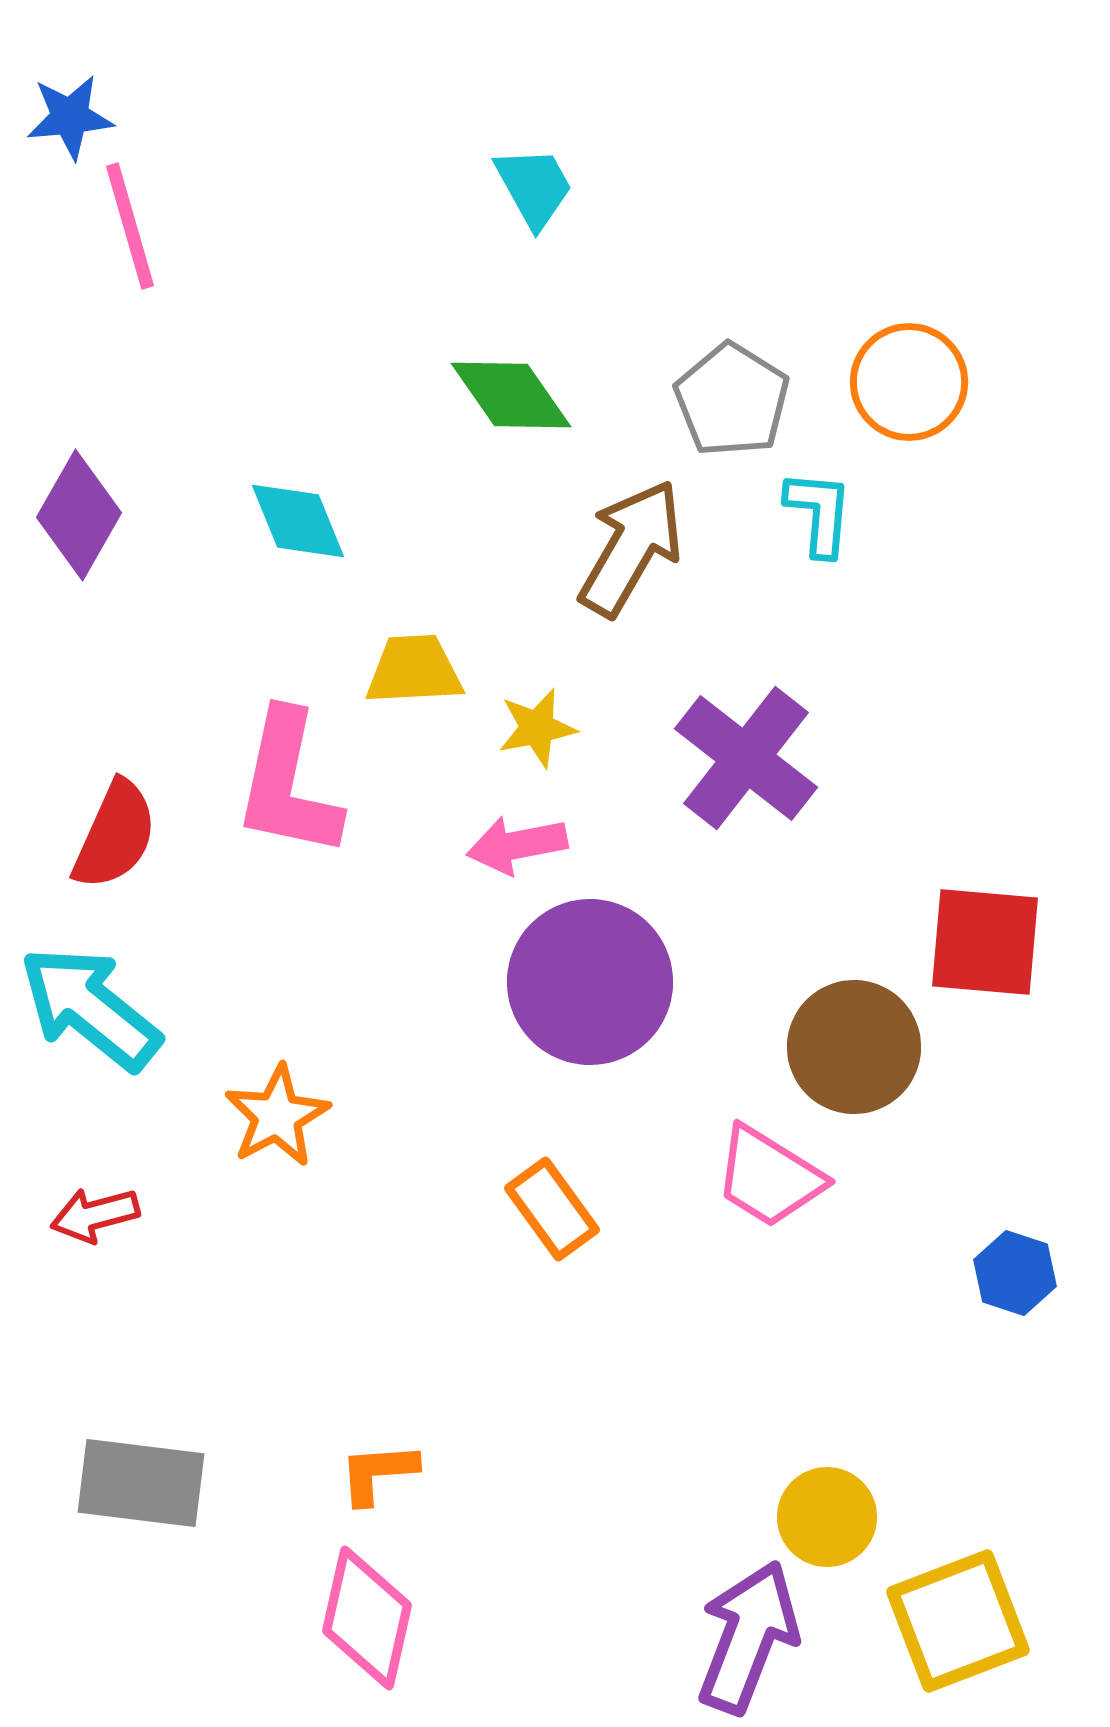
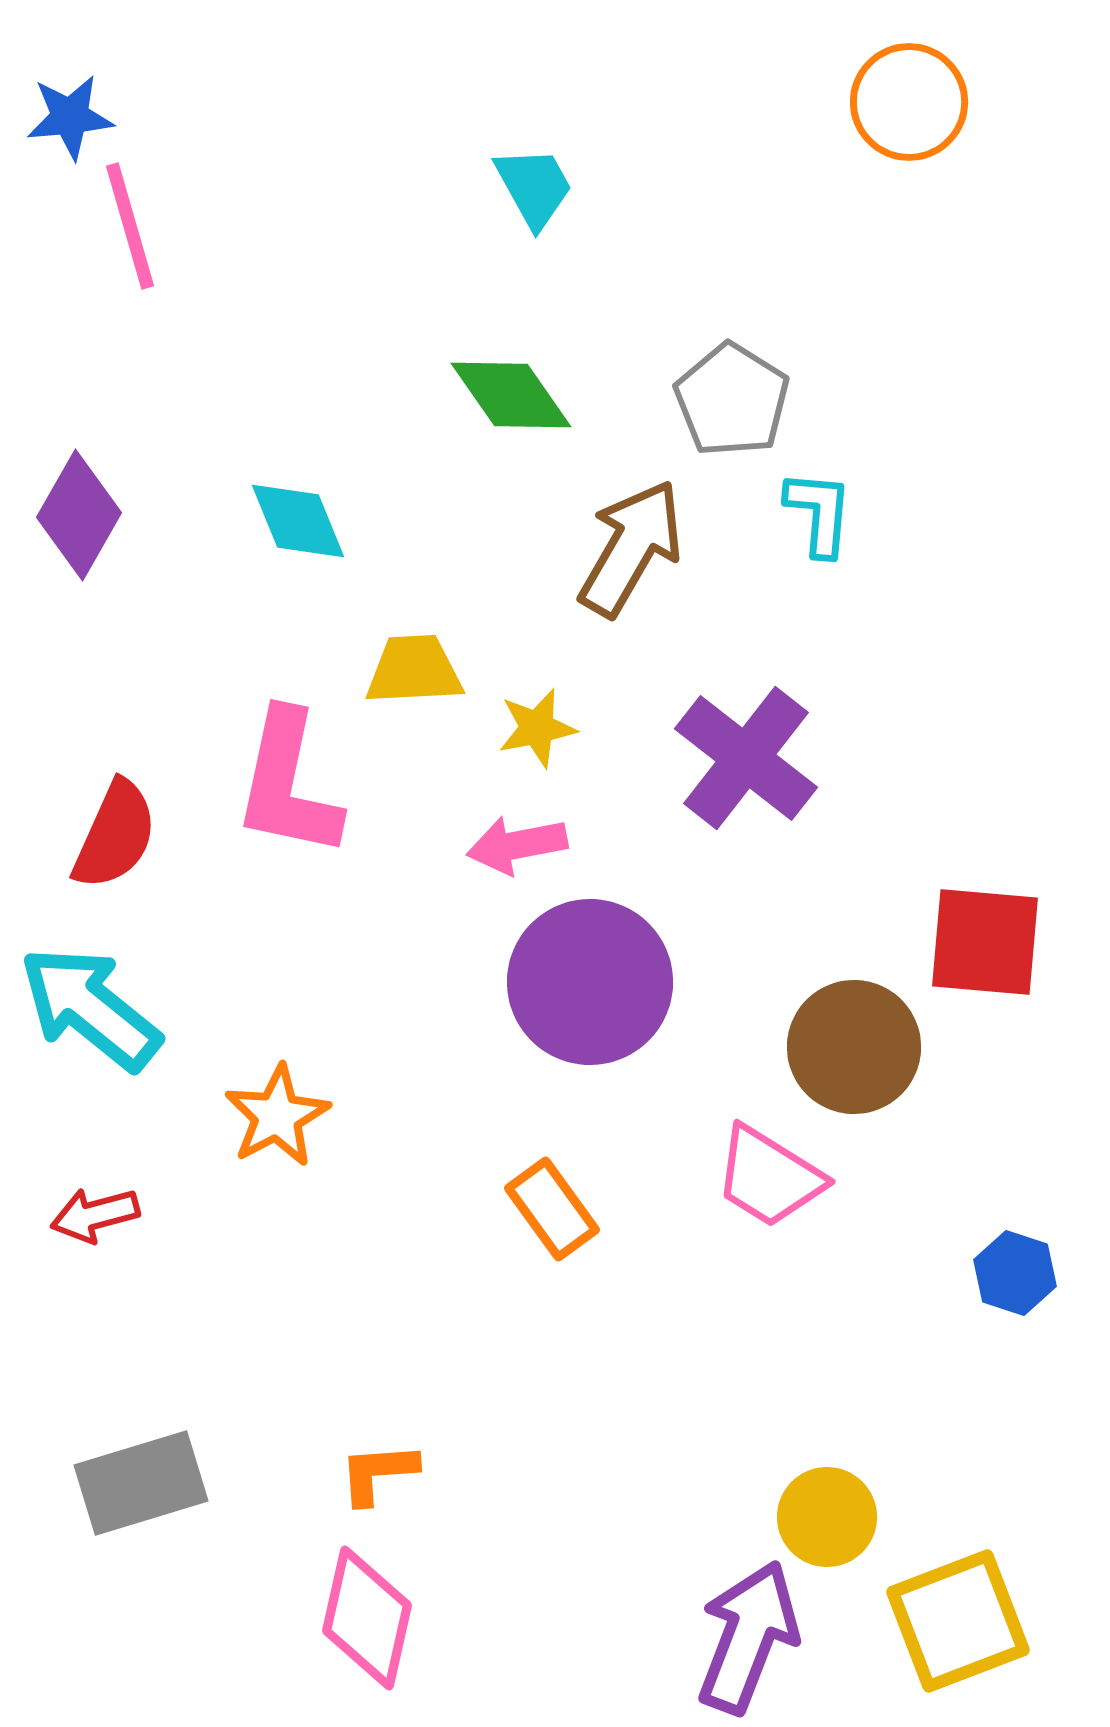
orange circle: moved 280 px up
gray rectangle: rotated 24 degrees counterclockwise
